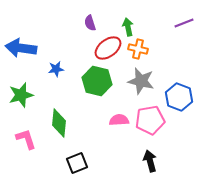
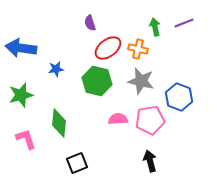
green arrow: moved 27 px right
pink semicircle: moved 1 px left, 1 px up
